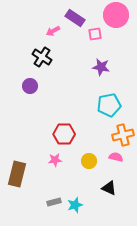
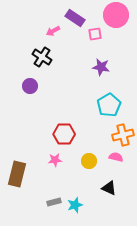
cyan pentagon: rotated 20 degrees counterclockwise
